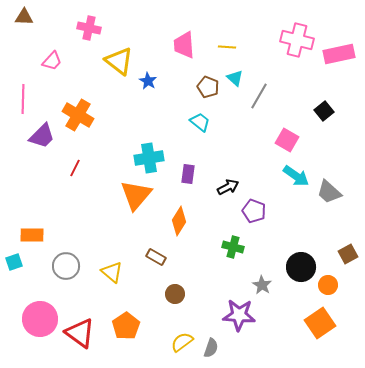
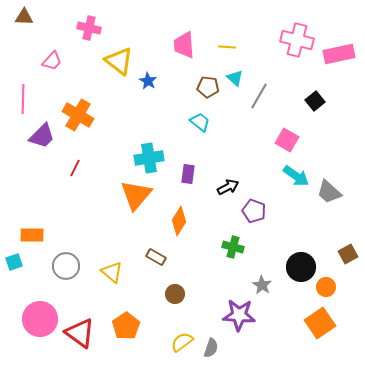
brown pentagon at (208, 87): rotated 15 degrees counterclockwise
black square at (324, 111): moved 9 px left, 10 px up
orange circle at (328, 285): moved 2 px left, 2 px down
